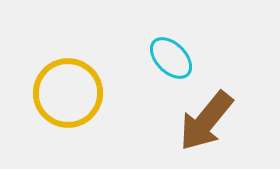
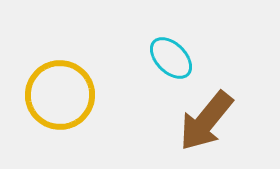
yellow circle: moved 8 px left, 2 px down
